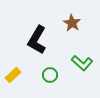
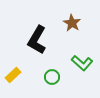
green circle: moved 2 px right, 2 px down
